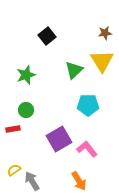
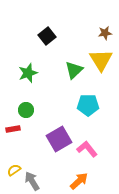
yellow triangle: moved 1 px left, 1 px up
green star: moved 2 px right, 2 px up
orange arrow: rotated 102 degrees counterclockwise
